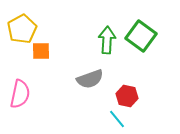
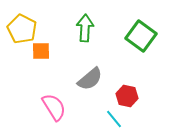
yellow pentagon: rotated 16 degrees counterclockwise
green arrow: moved 22 px left, 12 px up
gray semicircle: rotated 20 degrees counterclockwise
pink semicircle: moved 34 px right, 13 px down; rotated 44 degrees counterclockwise
cyan line: moved 3 px left
